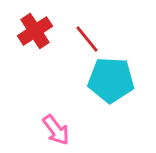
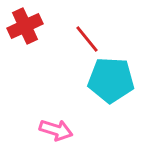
red cross: moved 10 px left, 5 px up; rotated 8 degrees clockwise
pink arrow: rotated 36 degrees counterclockwise
